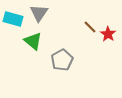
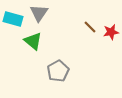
red star: moved 3 px right, 2 px up; rotated 28 degrees clockwise
gray pentagon: moved 4 px left, 11 px down
